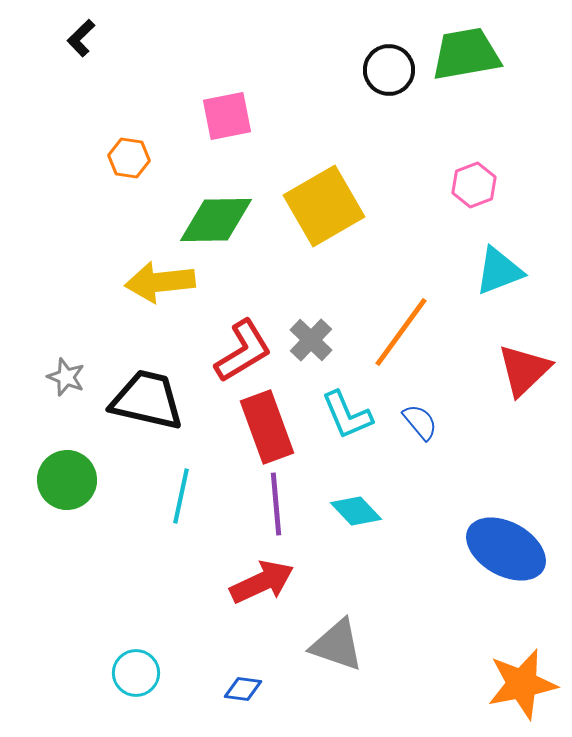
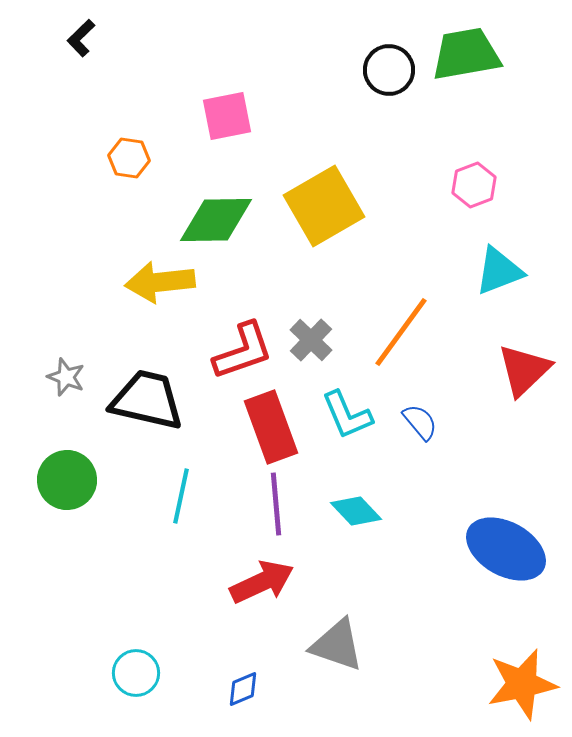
red L-shape: rotated 12 degrees clockwise
red rectangle: moved 4 px right
blue diamond: rotated 30 degrees counterclockwise
